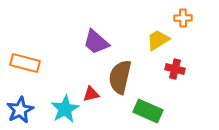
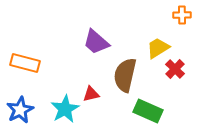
orange cross: moved 1 px left, 3 px up
yellow trapezoid: moved 8 px down
red cross: rotated 30 degrees clockwise
brown semicircle: moved 5 px right, 2 px up
